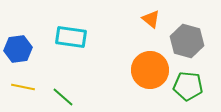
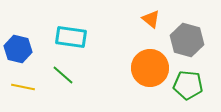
gray hexagon: moved 1 px up
blue hexagon: rotated 20 degrees clockwise
orange circle: moved 2 px up
green pentagon: moved 1 px up
green line: moved 22 px up
